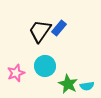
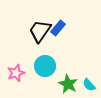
blue rectangle: moved 1 px left
cyan semicircle: moved 2 px right, 1 px up; rotated 56 degrees clockwise
